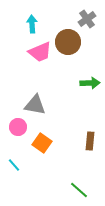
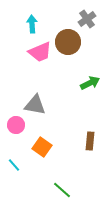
green arrow: rotated 24 degrees counterclockwise
pink circle: moved 2 px left, 2 px up
orange square: moved 4 px down
green line: moved 17 px left
